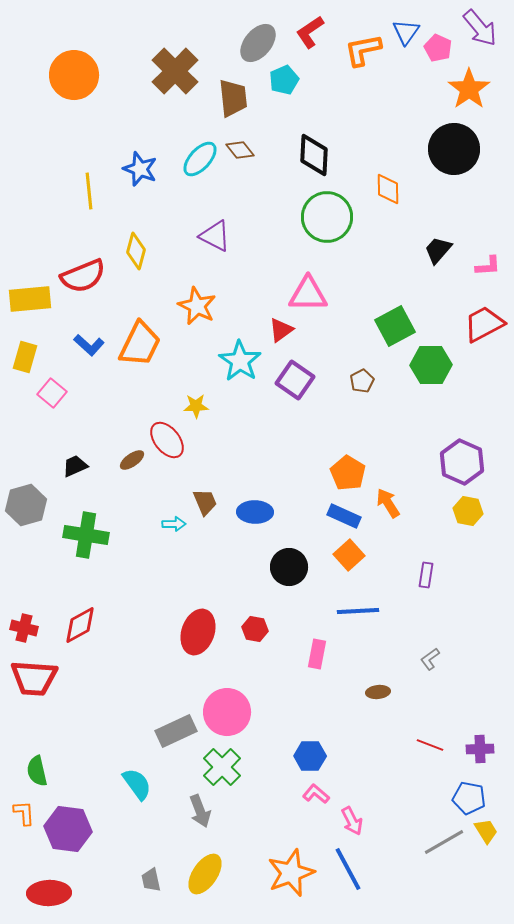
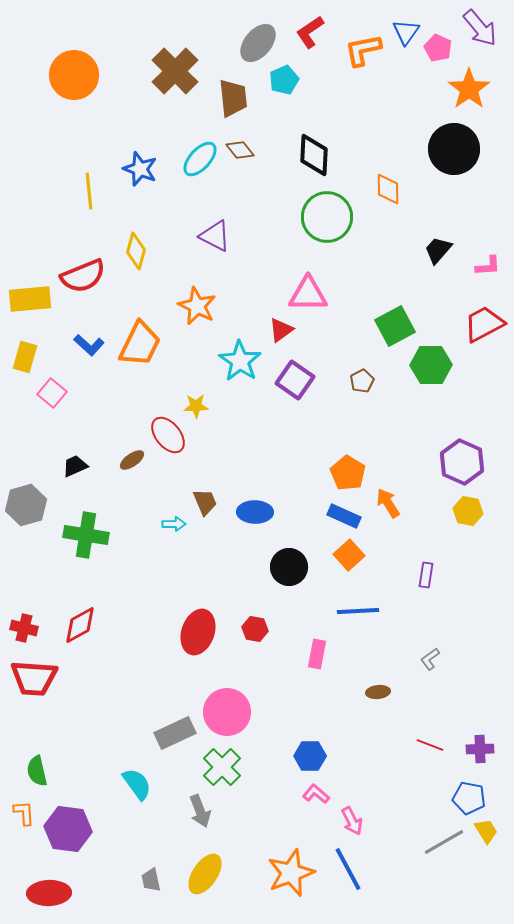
red ellipse at (167, 440): moved 1 px right, 5 px up
gray rectangle at (176, 731): moved 1 px left, 2 px down
